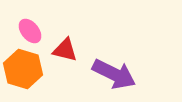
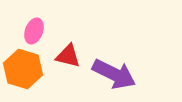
pink ellipse: moved 4 px right; rotated 60 degrees clockwise
red triangle: moved 3 px right, 6 px down
